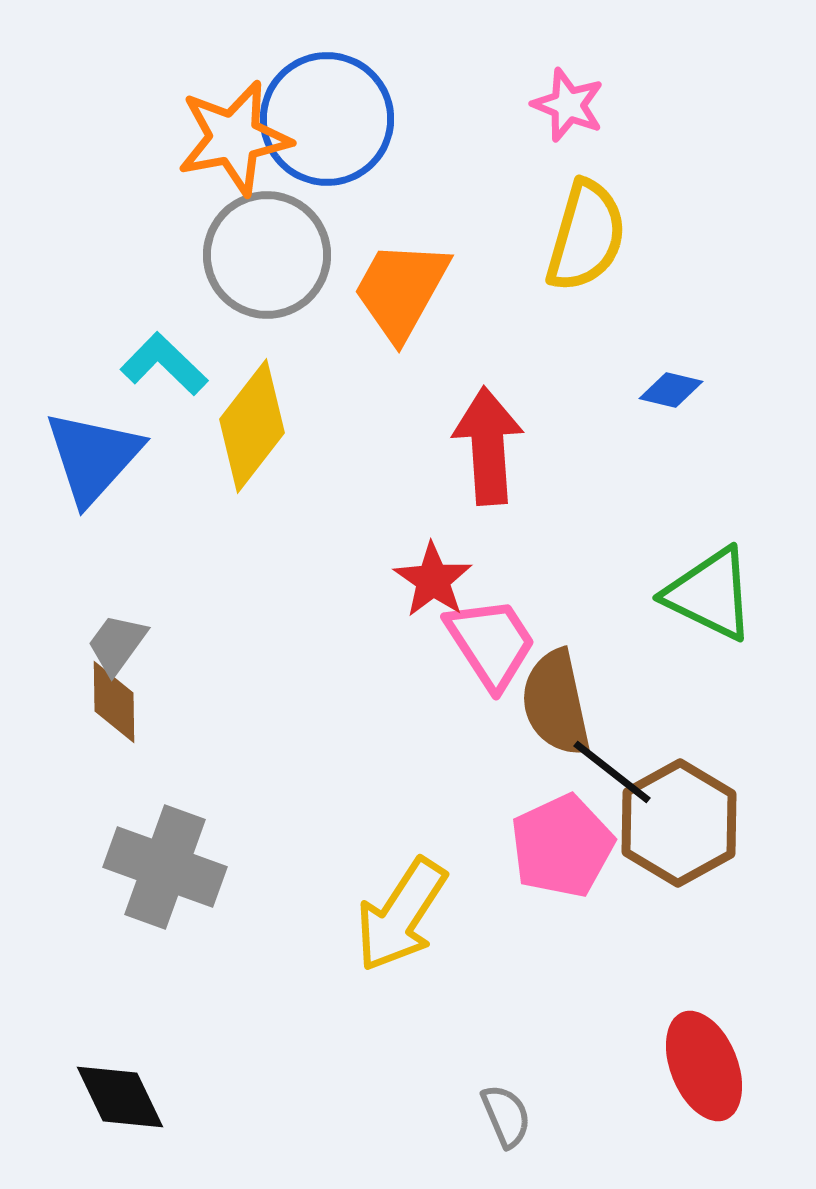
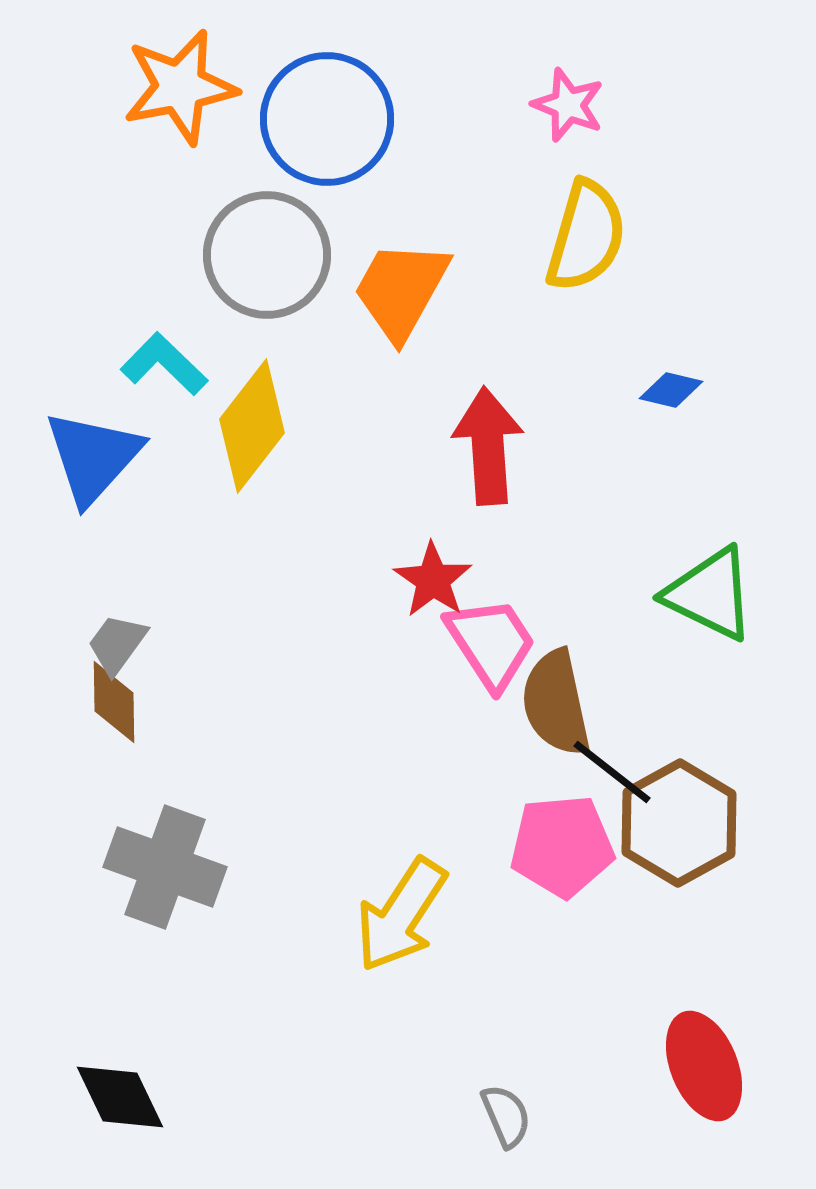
orange star: moved 54 px left, 51 px up
pink pentagon: rotated 20 degrees clockwise
